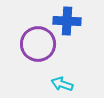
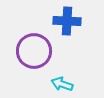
purple circle: moved 4 px left, 7 px down
